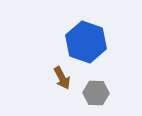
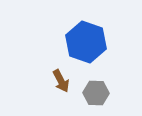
brown arrow: moved 1 px left, 3 px down
